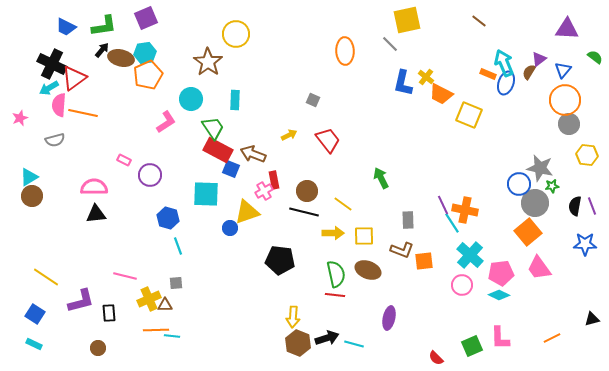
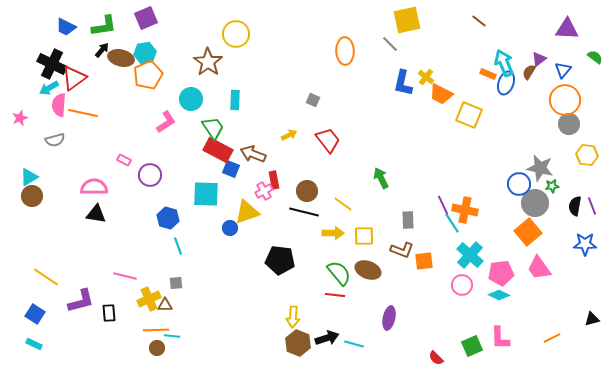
black triangle at (96, 214): rotated 15 degrees clockwise
green semicircle at (336, 274): moved 3 px right, 1 px up; rotated 28 degrees counterclockwise
brown circle at (98, 348): moved 59 px right
